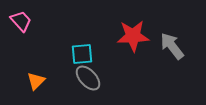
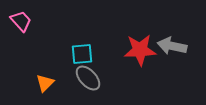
red star: moved 7 px right, 14 px down
gray arrow: rotated 40 degrees counterclockwise
orange triangle: moved 9 px right, 2 px down
